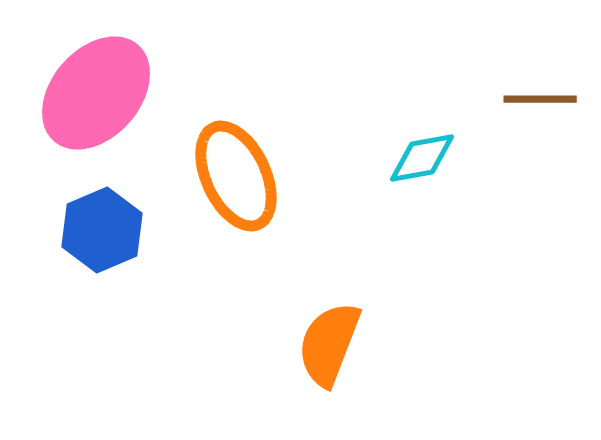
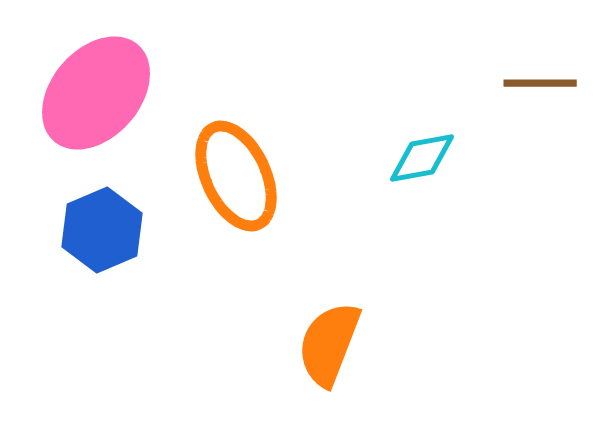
brown line: moved 16 px up
